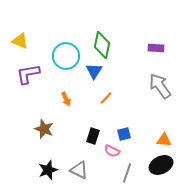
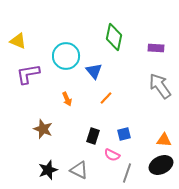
yellow triangle: moved 2 px left
green diamond: moved 12 px right, 8 px up
blue triangle: rotated 12 degrees counterclockwise
orange arrow: moved 1 px right
brown star: moved 1 px left
pink semicircle: moved 4 px down
